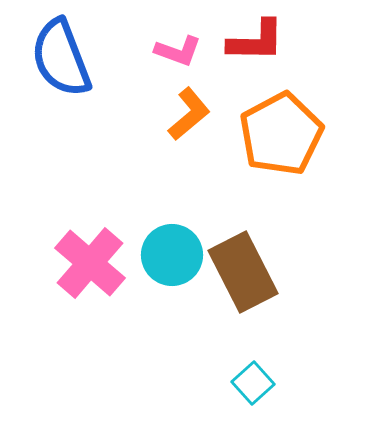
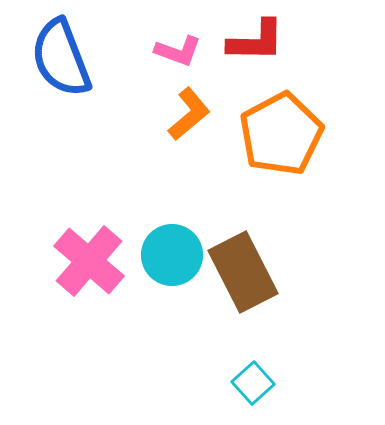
pink cross: moved 1 px left, 2 px up
